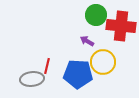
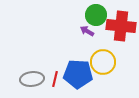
purple arrow: moved 10 px up
red line: moved 8 px right, 13 px down
